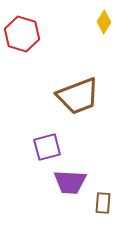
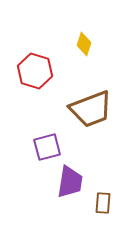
yellow diamond: moved 20 px left, 22 px down; rotated 15 degrees counterclockwise
red hexagon: moved 13 px right, 37 px down
brown trapezoid: moved 13 px right, 13 px down
purple trapezoid: rotated 84 degrees counterclockwise
